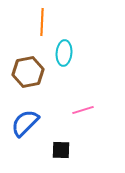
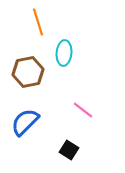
orange line: moved 4 px left; rotated 20 degrees counterclockwise
pink line: rotated 55 degrees clockwise
blue semicircle: moved 1 px up
black square: moved 8 px right; rotated 30 degrees clockwise
